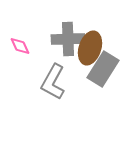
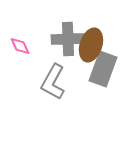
brown ellipse: moved 1 px right, 3 px up
gray rectangle: rotated 12 degrees counterclockwise
